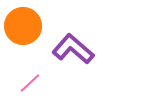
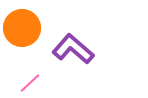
orange circle: moved 1 px left, 2 px down
